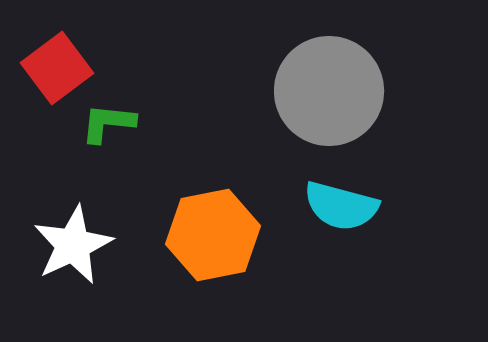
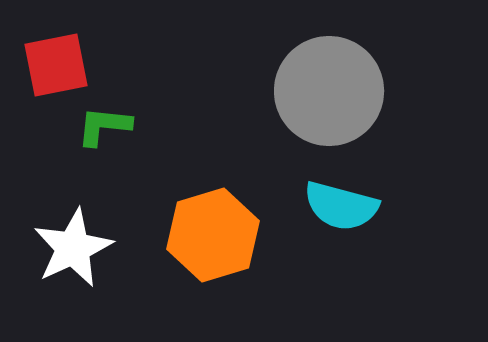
red square: moved 1 px left, 3 px up; rotated 26 degrees clockwise
green L-shape: moved 4 px left, 3 px down
orange hexagon: rotated 6 degrees counterclockwise
white star: moved 3 px down
